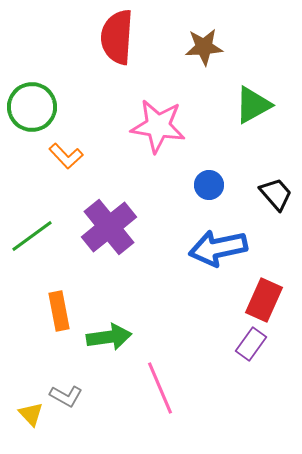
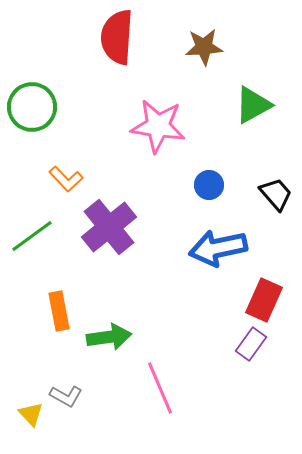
orange L-shape: moved 23 px down
